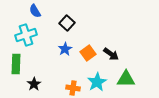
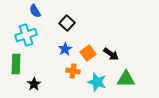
cyan star: rotated 24 degrees counterclockwise
orange cross: moved 17 px up
